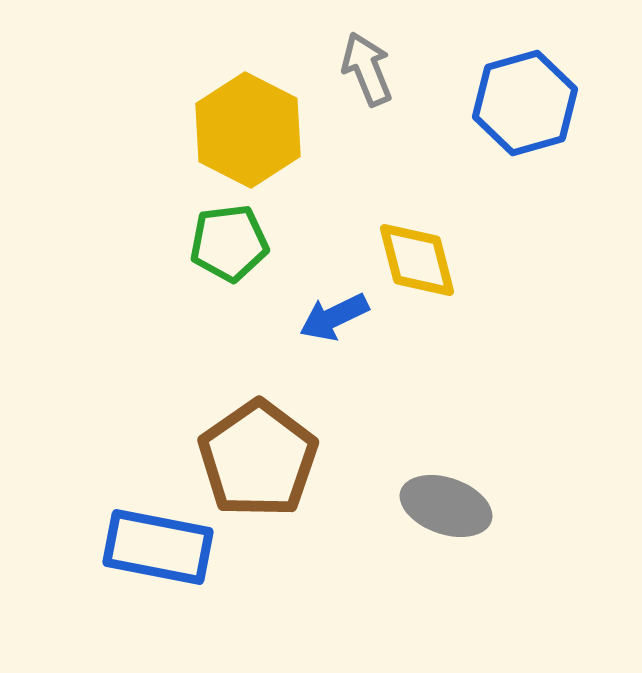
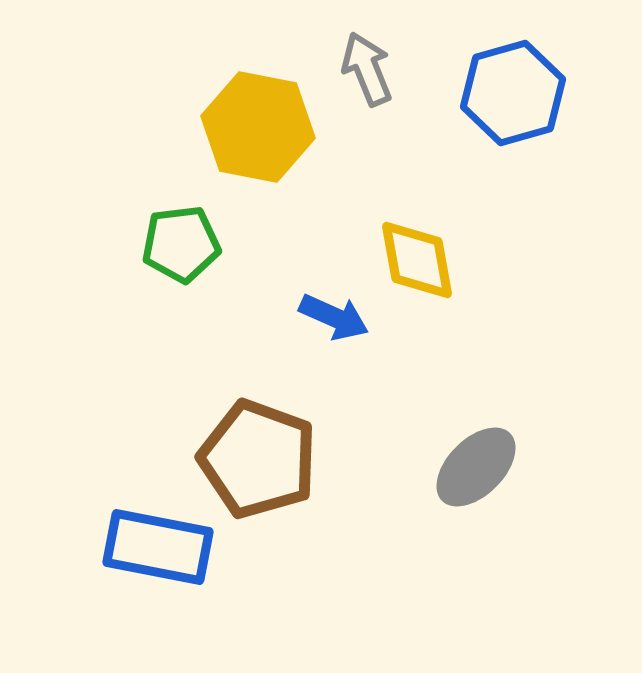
blue hexagon: moved 12 px left, 10 px up
yellow hexagon: moved 10 px right, 3 px up; rotated 16 degrees counterclockwise
green pentagon: moved 48 px left, 1 px down
yellow diamond: rotated 4 degrees clockwise
blue arrow: rotated 130 degrees counterclockwise
brown pentagon: rotated 17 degrees counterclockwise
gray ellipse: moved 30 px right, 39 px up; rotated 64 degrees counterclockwise
